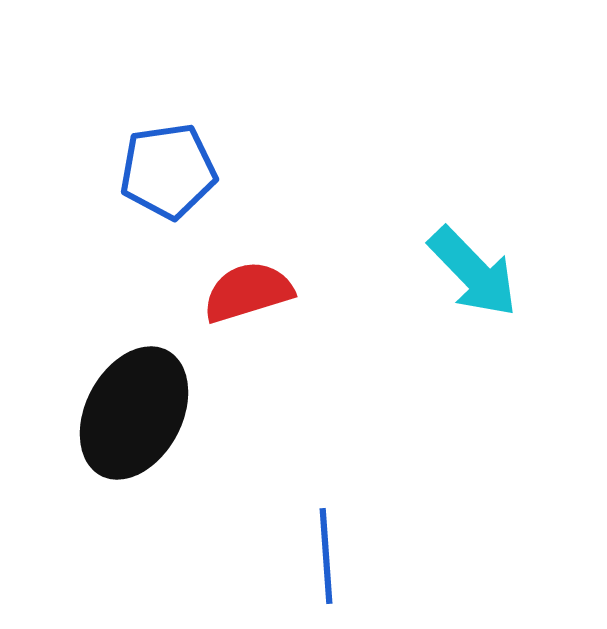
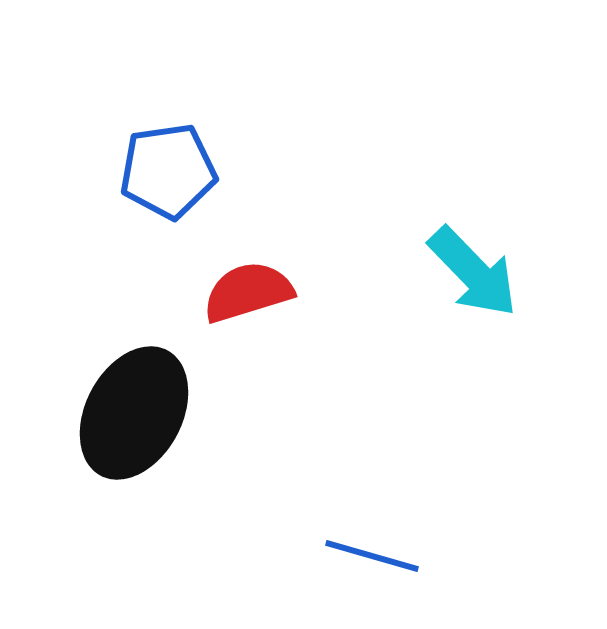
blue line: moved 46 px right; rotated 70 degrees counterclockwise
